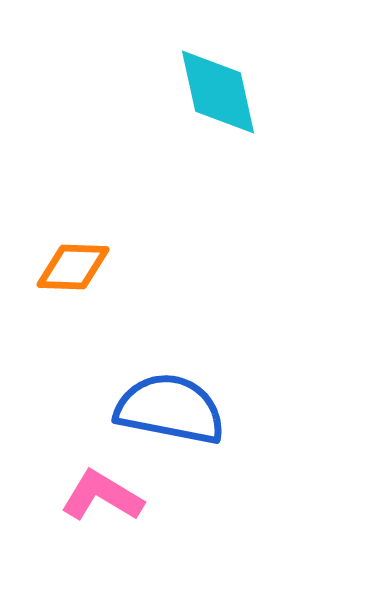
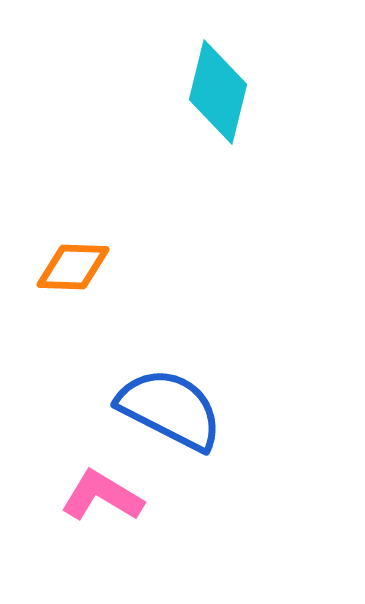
cyan diamond: rotated 26 degrees clockwise
blue semicircle: rotated 16 degrees clockwise
